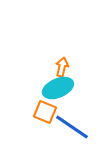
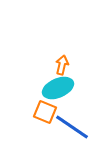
orange arrow: moved 2 px up
